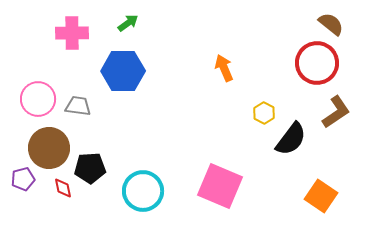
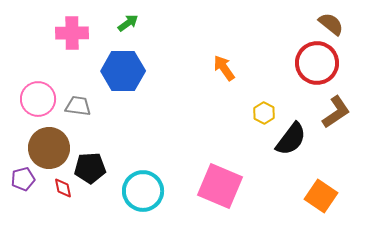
orange arrow: rotated 12 degrees counterclockwise
